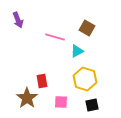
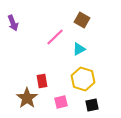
purple arrow: moved 5 px left, 3 px down
brown square: moved 5 px left, 8 px up
pink line: rotated 60 degrees counterclockwise
cyan triangle: moved 2 px right, 2 px up
yellow hexagon: moved 2 px left
pink square: rotated 16 degrees counterclockwise
